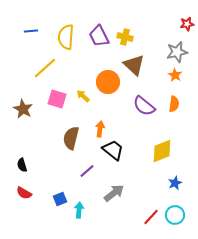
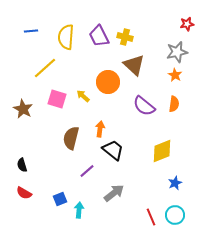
red line: rotated 66 degrees counterclockwise
